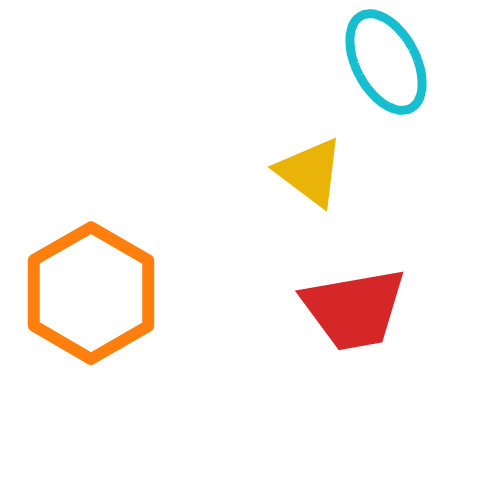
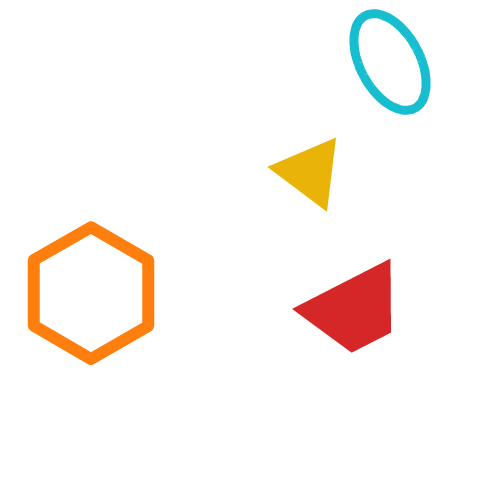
cyan ellipse: moved 4 px right
red trapezoid: rotated 17 degrees counterclockwise
